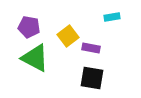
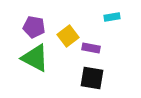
purple pentagon: moved 5 px right
